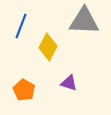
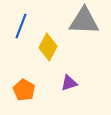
purple triangle: rotated 36 degrees counterclockwise
